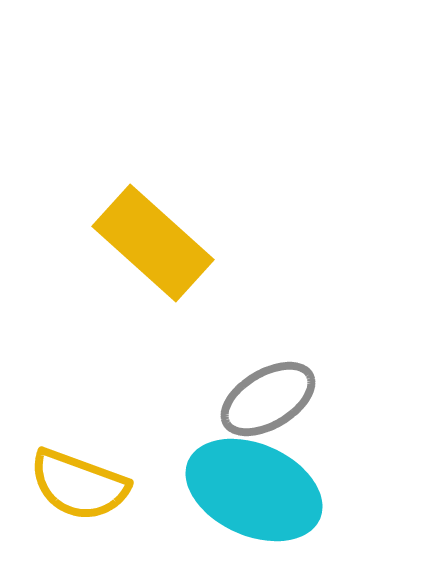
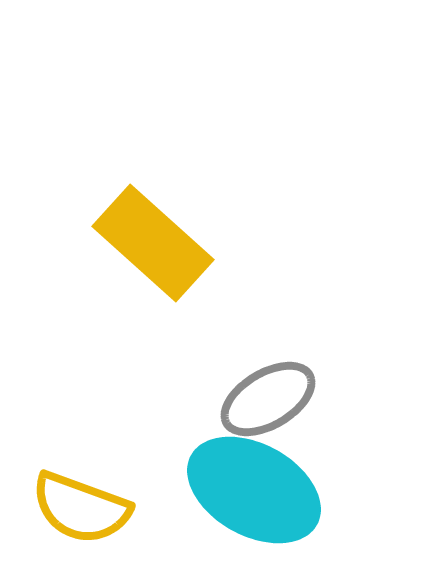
yellow semicircle: moved 2 px right, 23 px down
cyan ellipse: rotated 5 degrees clockwise
